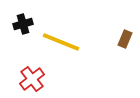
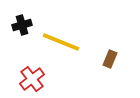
black cross: moved 1 px left, 1 px down
brown rectangle: moved 15 px left, 20 px down
